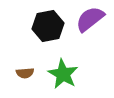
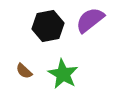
purple semicircle: moved 1 px down
brown semicircle: moved 1 px left, 2 px up; rotated 48 degrees clockwise
